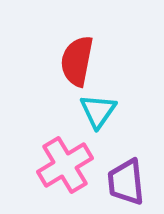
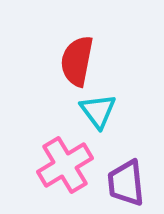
cyan triangle: rotated 12 degrees counterclockwise
purple trapezoid: moved 1 px down
